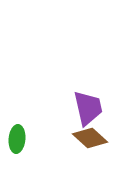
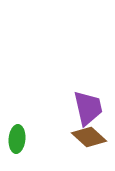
brown diamond: moved 1 px left, 1 px up
